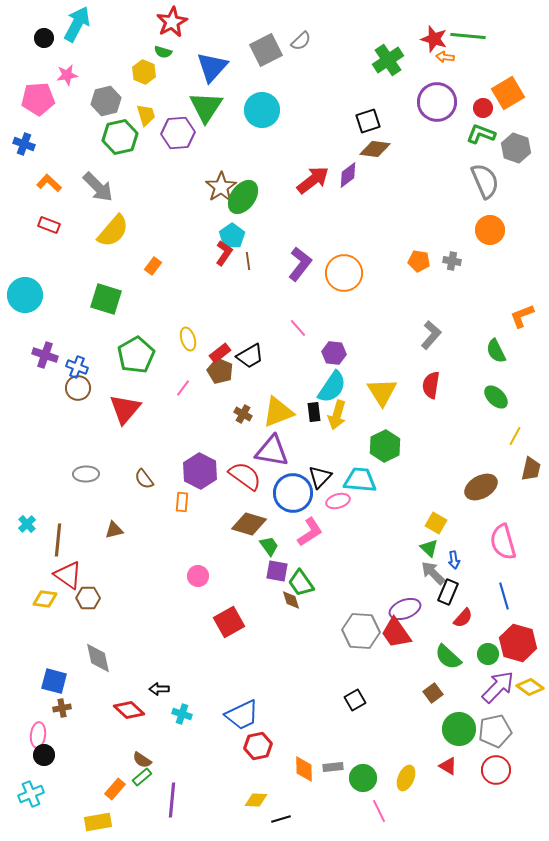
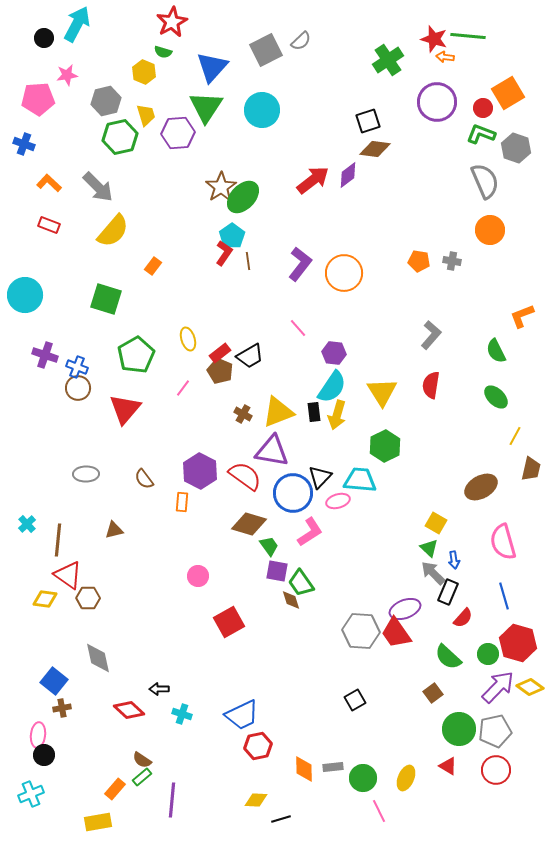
green ellipse at (243, 197): rotated 8 degrees clockwise
blue square at (54, 681): rotated 24 degrees clockwise
